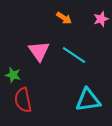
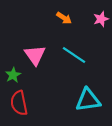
pink triangle: moved 4 px left, 4 px down
green star: rotated 28 degrees clockwise
red semicircle: moved 4 px left, 3 px down
